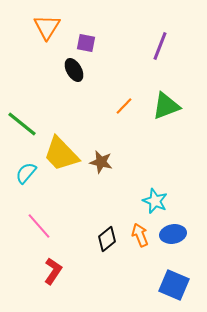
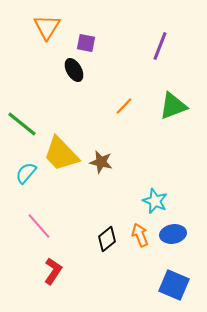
green triangle: moved 7 px right
